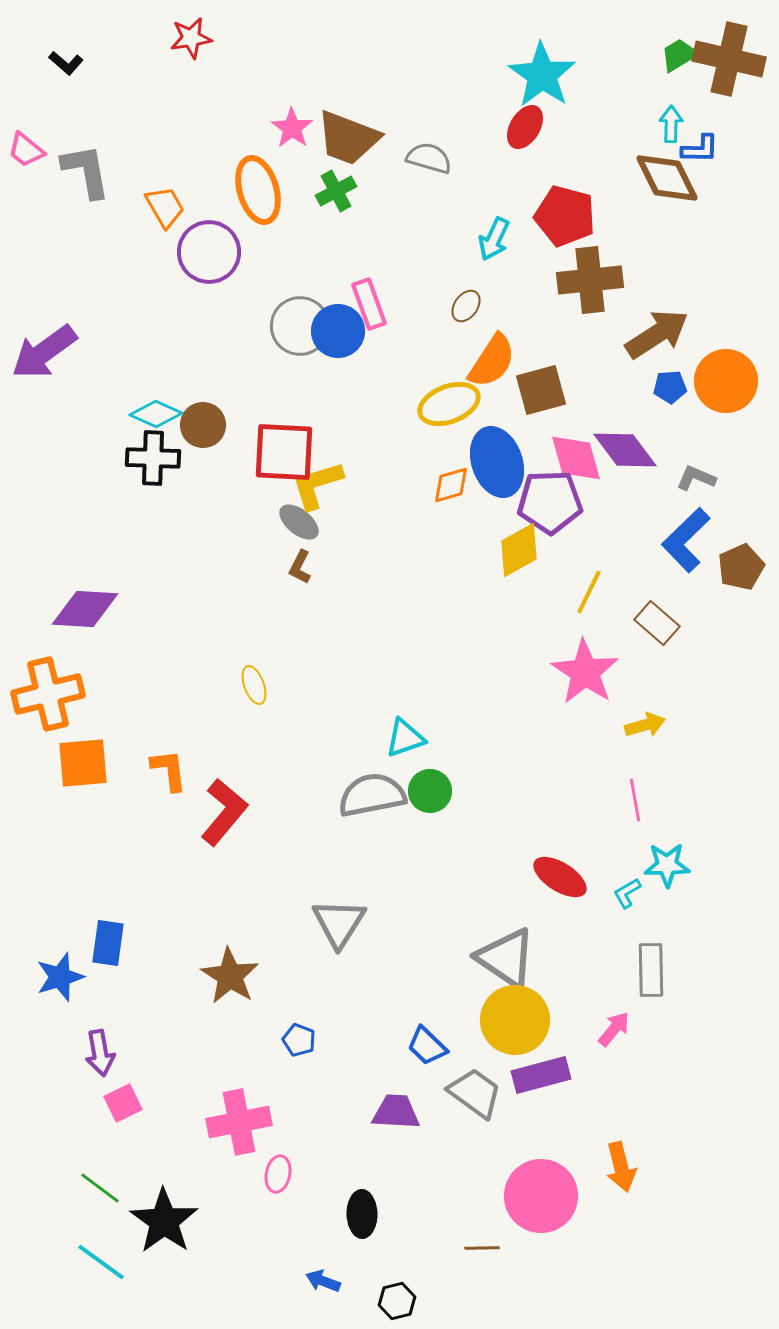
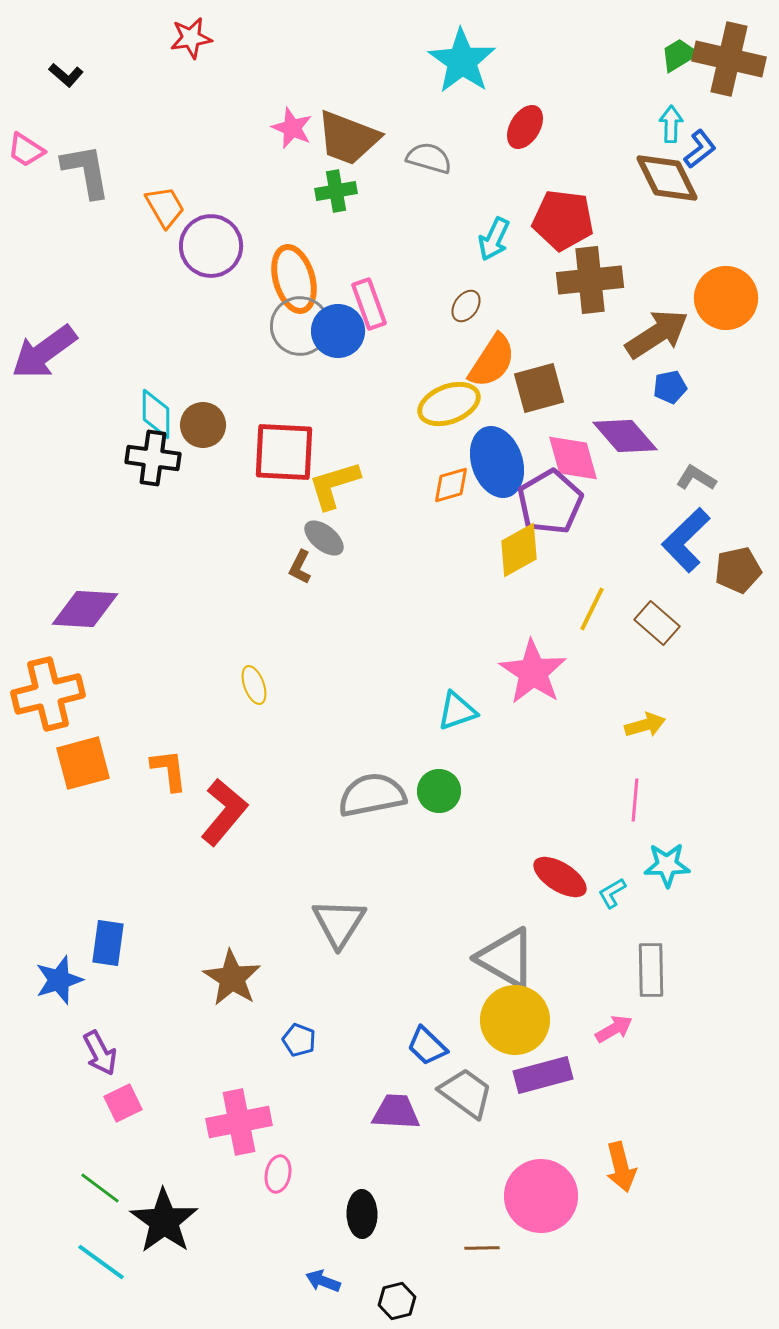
black L-shape at (66, 63): moved 12 px down
cyan star at (542, 75): moved 80 px left, 14 px up
pink star at (292, 128): rotated 12 degrees counterclockwise
blue L-shape at (700, 149): rotated 39 degrees counterclockwise
pink trapezoid at (26, 150): rotated 6 degrees counterclockwise
orange ellipse at (258, 190): moved 36 px right, 89 px down
green cross at (336, 191): rotated 18 degrees clockwise
red pentagon at (565, 216): moved 2 px left, 4 px down; rotated 8 degrees counterclockwise
purple circle at (209, 252): moved 2 px right, 6 px up
orange circle at (726, 381): moved 83 px up
blue pentagon at (670, 387): rotated 8 degrees counterclockwise
brown square at (541, 390): moved 2 px left, 2 px up
cyan diamond at (156, 414): rotated 66 degrees clockwise
purple diamond at (625, 450): moved 14 px up; rotated 4 degrees counterclockwise
black cross at (153, 458): rotated 6 degrees clockwise
pink diamond at (576, 458): moved 3 px left
gray L-shape at (696, 478): rotated 9 degrees clockwise
yellow L-shape at (317, 485): moved 17 px right
purple pentagon at (550, 502): rotated 28 degrees counterclockwise
gray ellipse at (299, 522): moved 25 px right, 16 px down
brown pentagon at (741, 567): moved 3 px left, 3 px down; rotated 12 degrees clockwise
yellow line at (589, 592): moved 3 px right, 17 px down
pink star at (585, 672): moved 52 px left
cyan triangle at (405, 738): moved 52 px right, 27 px up
orange square at (83, 763): rotated 10 degrees counterclockwise
green circle at (430, 791): moved 9 px right
pink line at (635, 800): rotated 15 degrees clockwise
cyan L-shape at (627, 893): moved 15 px left
gray triangle at (506, 958): rotated 4 degrees counterclockwise
brown star at (230, 976): moved 2 px right, 2 px down
blue star at (60, 977): moved 1 px left, 3 px down
pink arrow at (614, 1029): rotated 21 degrees clockwise
purple arrow at (100, 1053): rotated 18 degrees counterclockwise
purple rectangle at (541, 1075): moved 2 px right
gray trapezoid at (475, 1093): moved 9 px left
